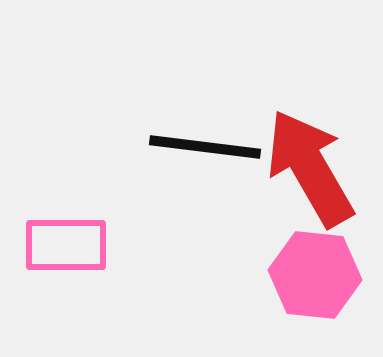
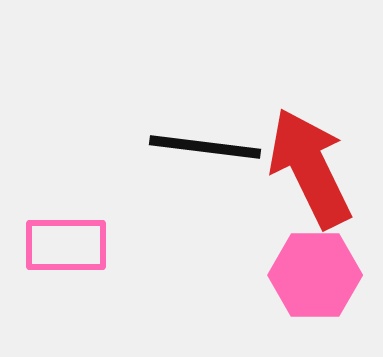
red arrow: rotated 4 degrees clockwise
pink hexagon: rotated 6 degrees counterclockwise
